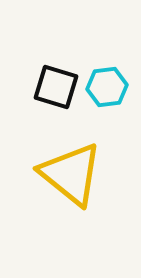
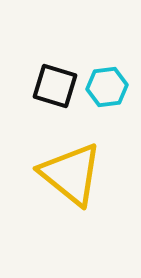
black square: moved 1 px left, 1 px up
